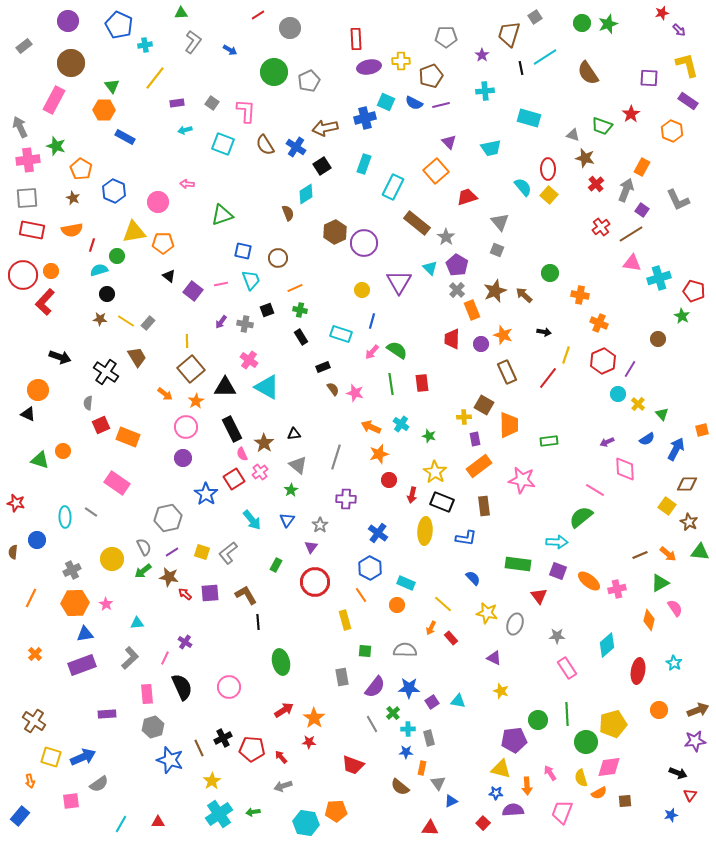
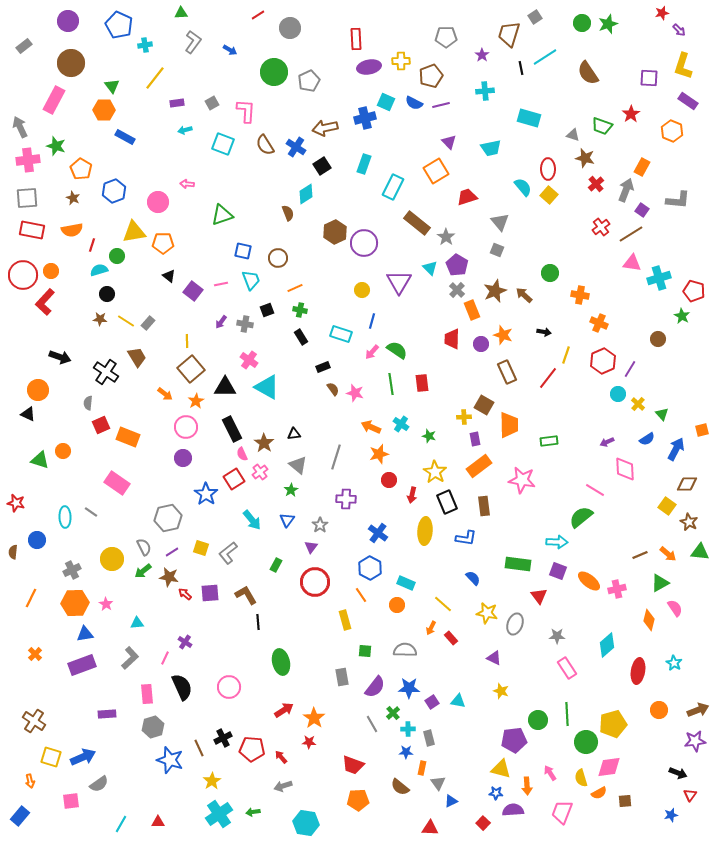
yellow L-shape at (687, 65): moved 4 px left, 1 px down; rotated 148 degrees counterclockwise
gray square at (212, 103): rotated 24 degrees clockwise
orange square at (436, 171): rotated 10 degrees clockwise
blue hexagon at (114, 191): rotated 15 degrees clockwise
gray L-shape at (678, 200): rotated 60 degrees counterclockwise
black rectangle at (442, 502): moved 5 px right; rotated 45 degrees clockwise
yellow square at (202, 552): moved 1 px left, 4 px up
orange pentagon at (336, 811): moved 22 px right, 11 px up
